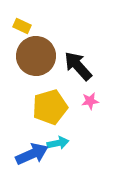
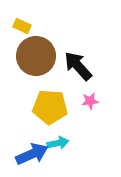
yellow pentagon: rotated 20 degrees clockwise
